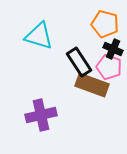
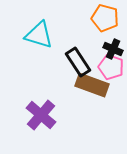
orange pentagon: moved 6 px up
cyan triangle: moved 1 px up
black rectangle: moved 1 px left
pink pentagon: moved 2 px right
purple cross: rotated 36 degrees counterclockwise
